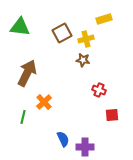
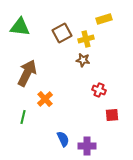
orange cross: moved 1 px right, 3 px up
purple cross: moved 2 px right, 1 px up
